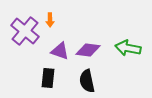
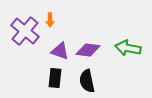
black rectangle: moved 7 px right
